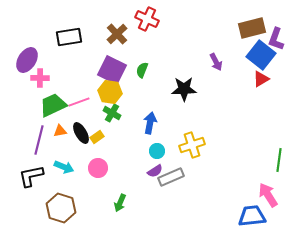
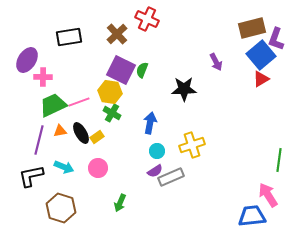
blue square: rotated 12 degrees clockwise
purple square: moved 9 px right
pink cross: moved 3 px right, 1 px up
